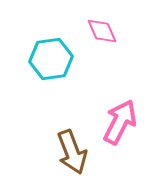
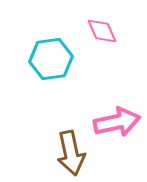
pink arrow: moved 3 px left; rotated 51 degrees clockwise
brown arrow: moved 1 px left, 1 px down; rotated 9 degrees clockwise
